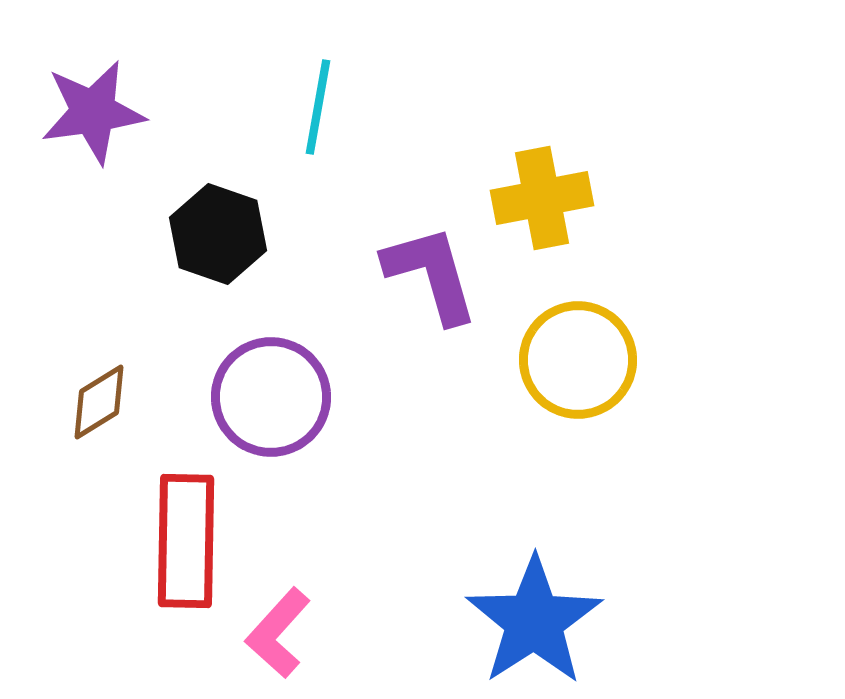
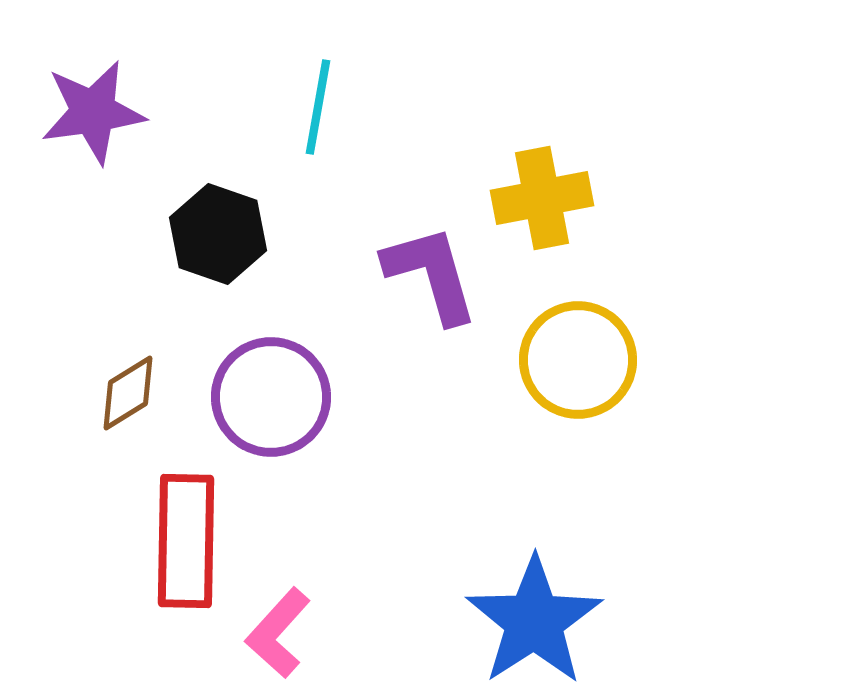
brown diamond: moved 29 px right, 9 px up
